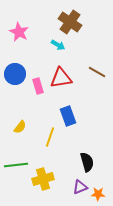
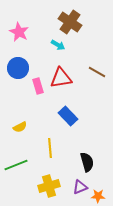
blue circle: moved 3 px right, 6 px up
blue rectangle: rotated 24 degrees counterclockwise
yellow semicircle: rotated 24 degrees clockwise
yellow line: moved 11 px down; rotated 24 degrees counterclockwise
green line: rotated 15 degrees counterclockwise
yellow cross: moved 6 px right, 7 px down
orange star: moved 2 px down
